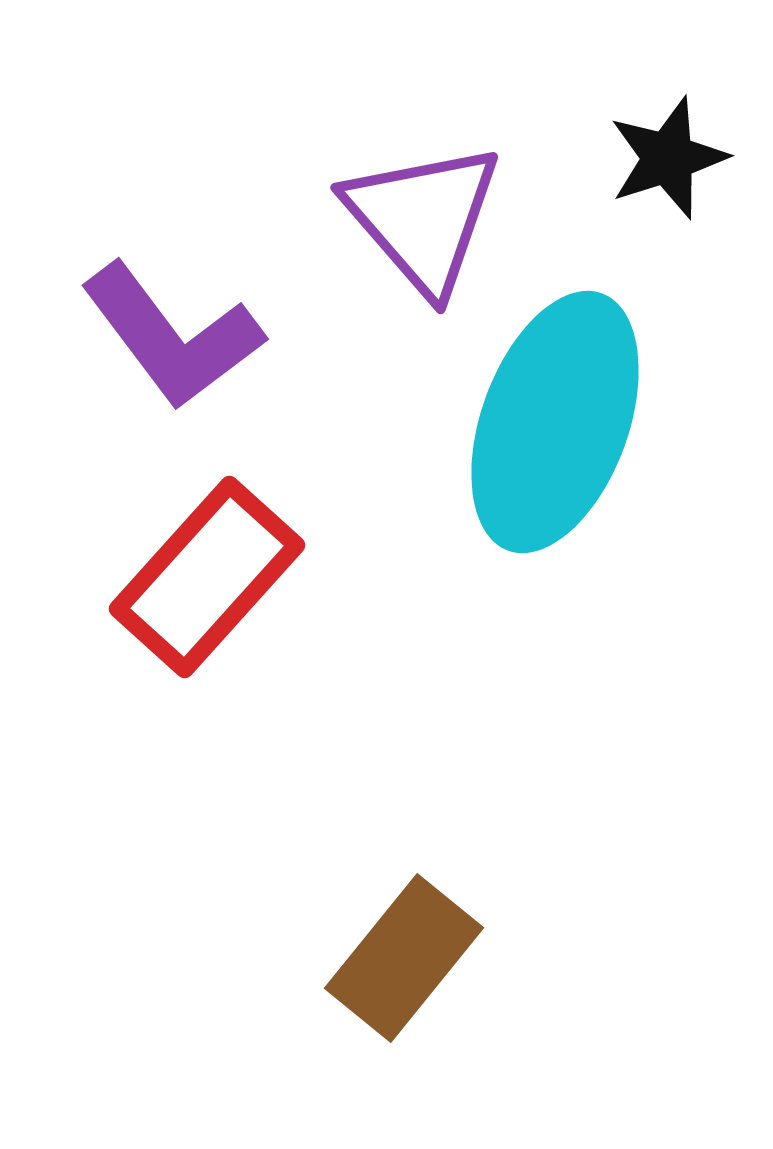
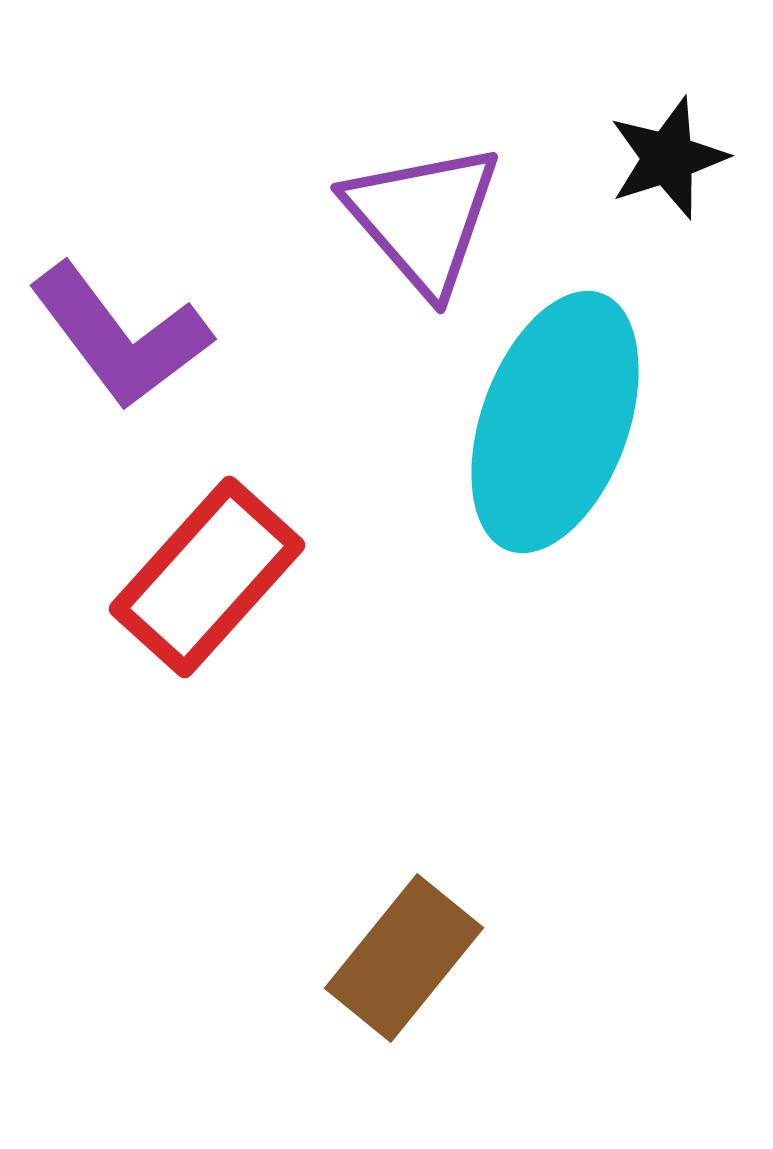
purple L-shape: moved 52 px left
